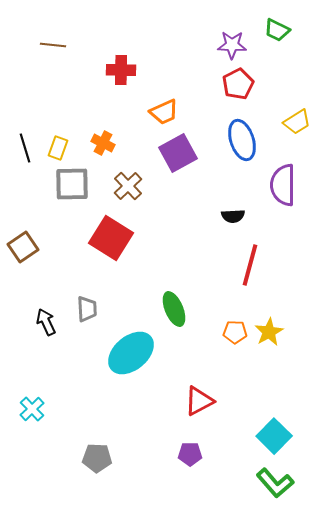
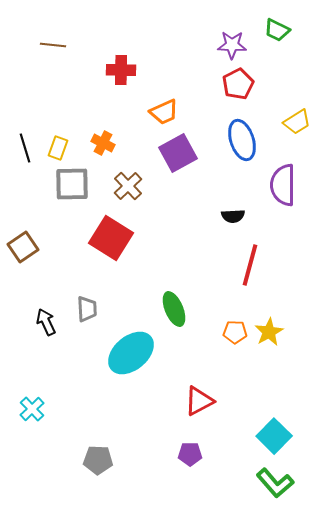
gray pentagon: moved 1 px right, 2 px down
